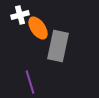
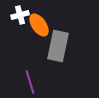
orange ellipse: moved 1 px right, 3 px up
